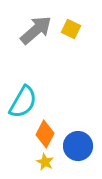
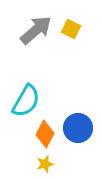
cyan semicircle: moved 3 px right, 1 px up
blue circle: moved 18 px up
yellow star: moved 2 px down; rotated 30 degrees clockwise
